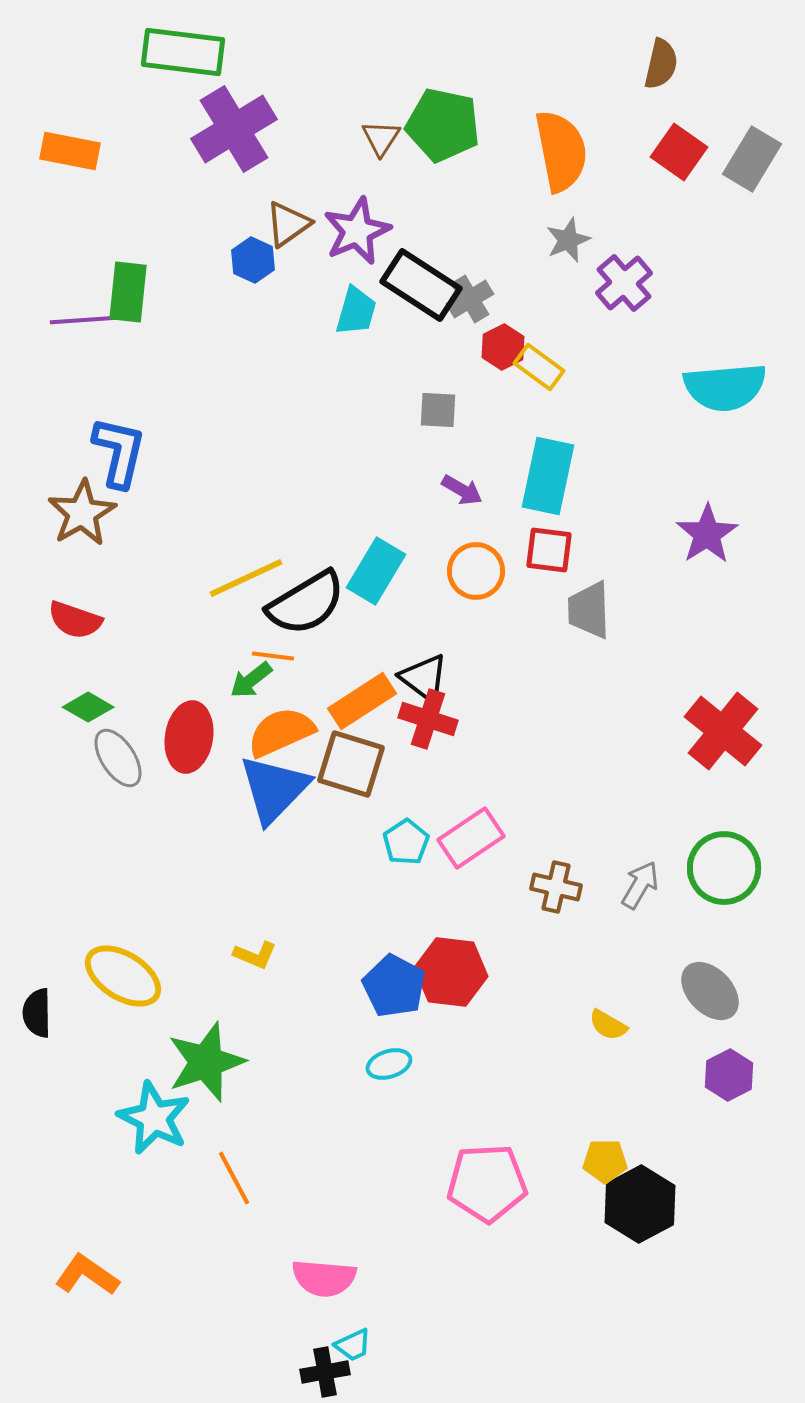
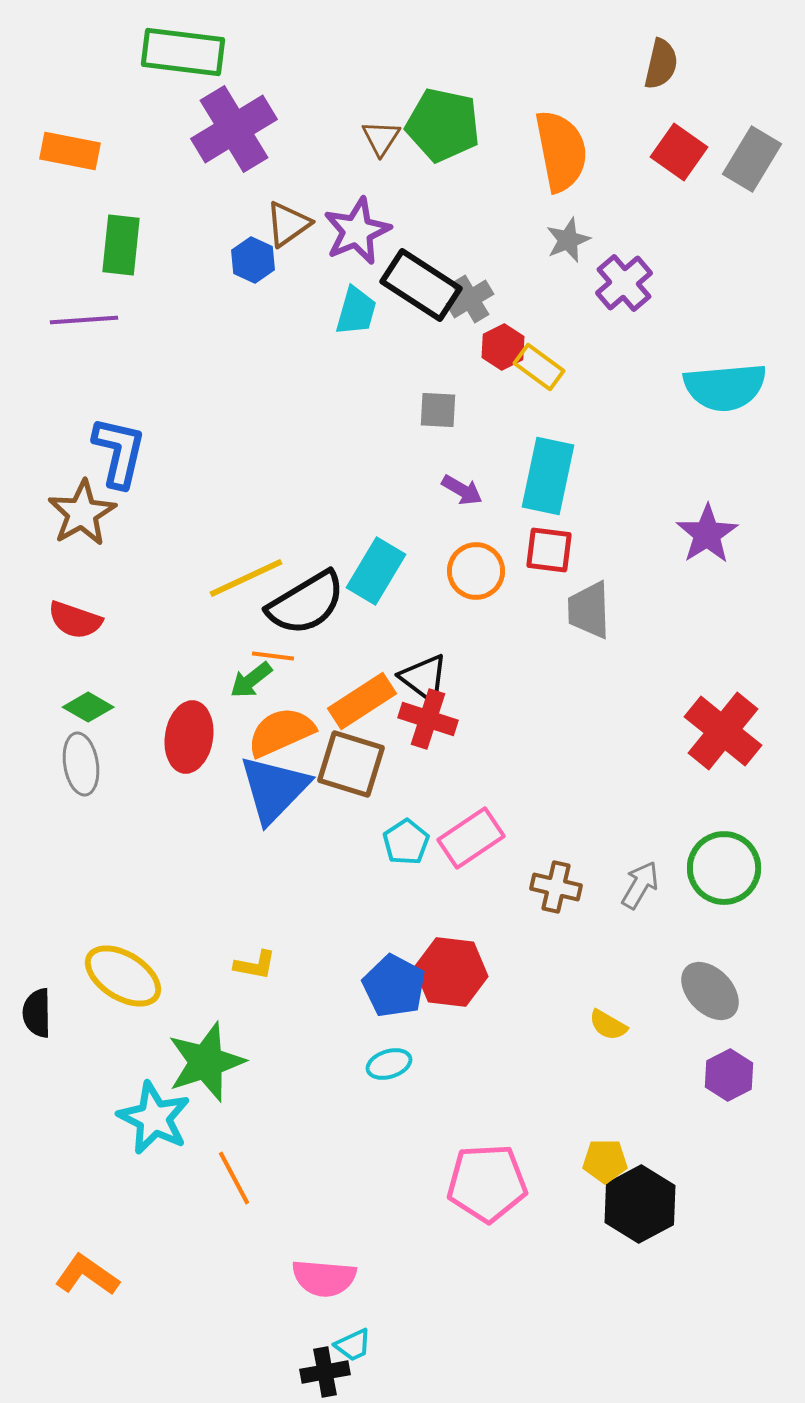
green rectangle at (128, 292): moved 7 px left, 47 px up
gray ellipse at (118, 758): moved 37 px left, 6 px down; rotated 24 degrees clockwise
yellow L-shape at (255, 955): moved 10 px down; rotated 12 degrees counterclockwise
